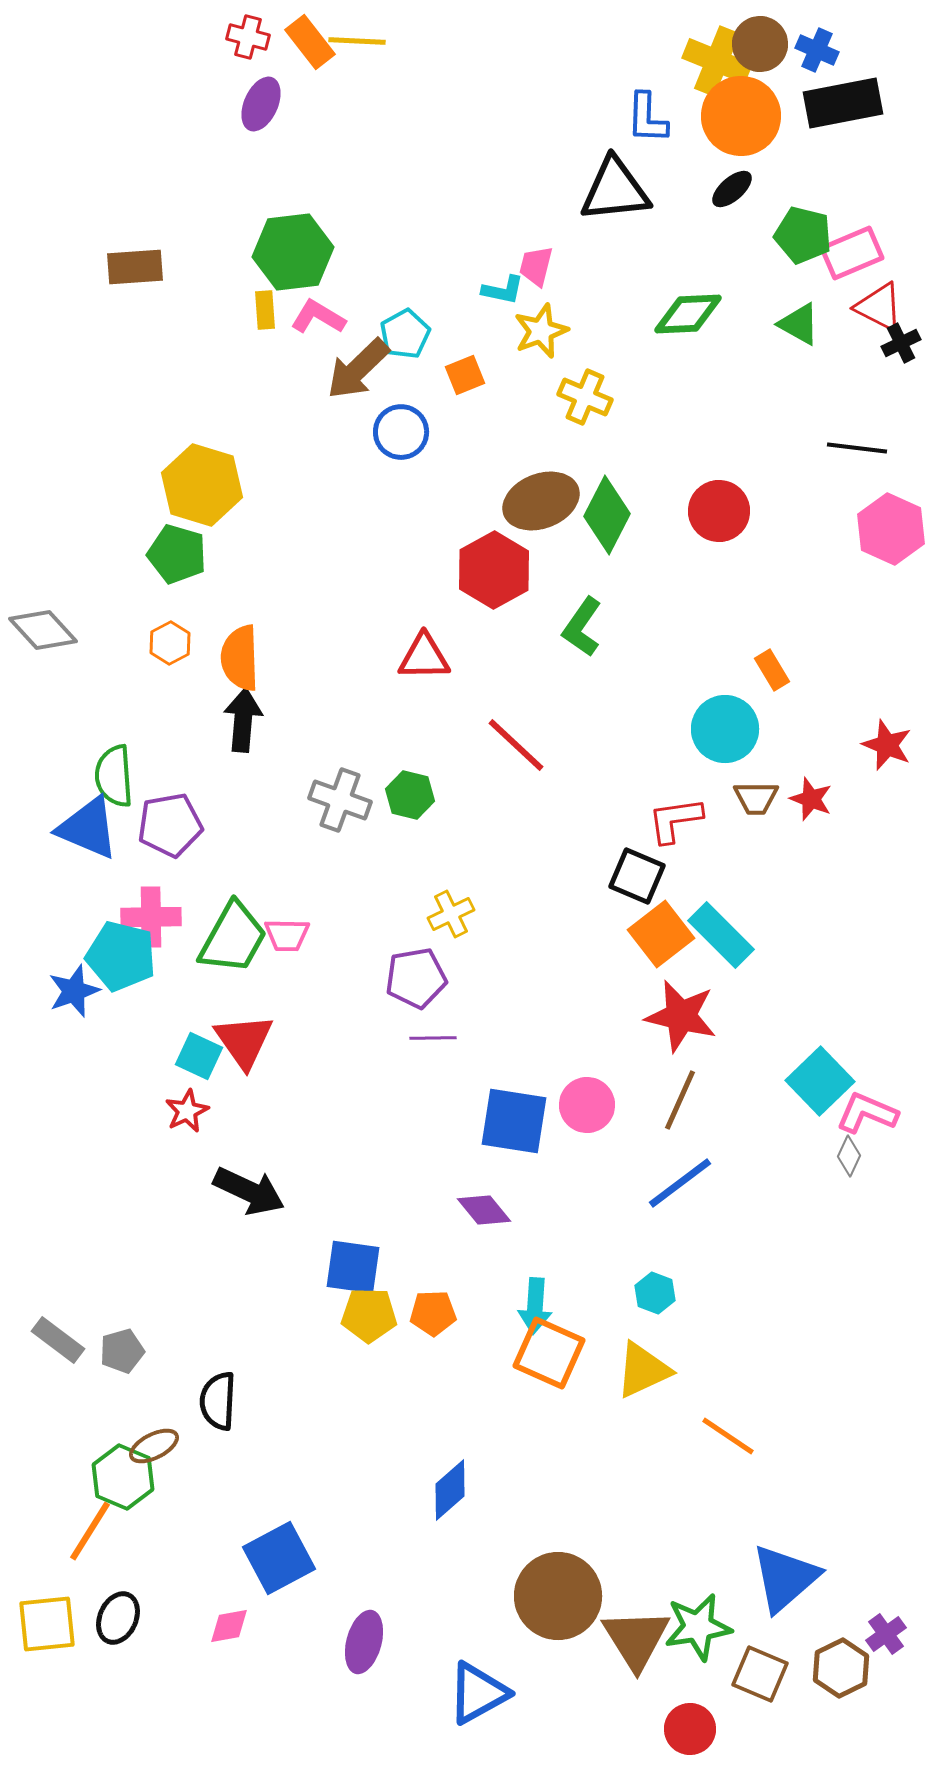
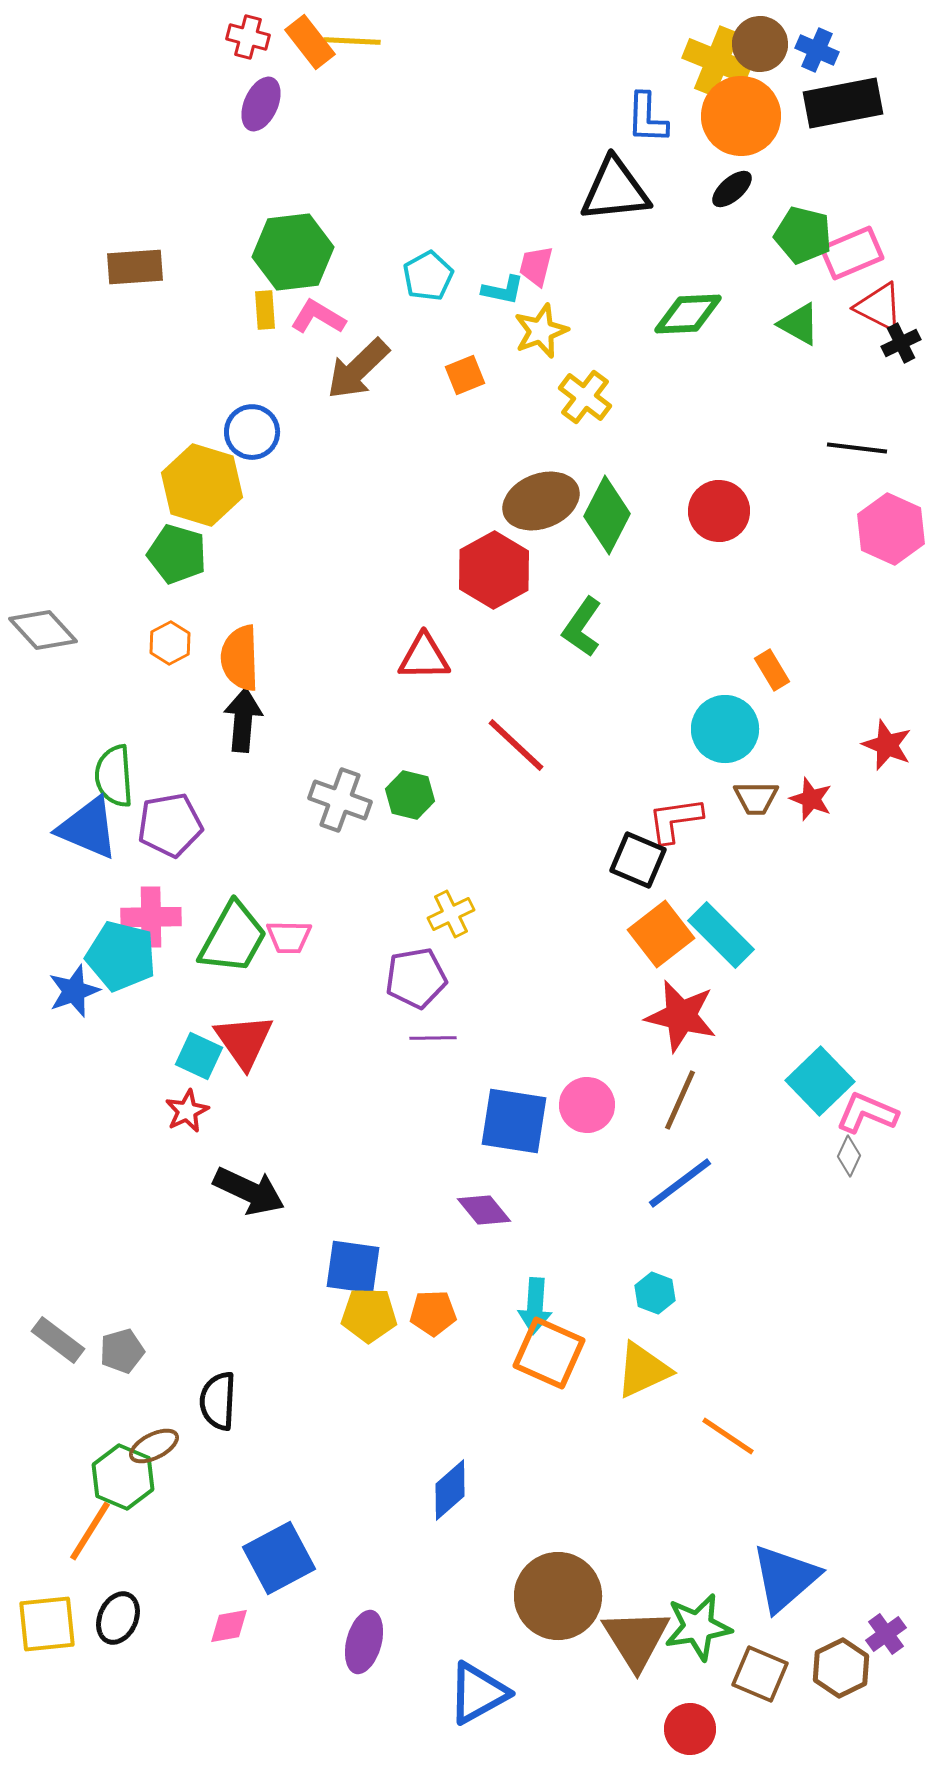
yellow line at (357, 41): moved 5 px left
cyan pentagon at (405, 334): moved 23 px right, 58 px up
yellow cross at (585, 397): rotated 14 degrees clockwise
blue circle at (401, 432): moved 149 px left
black square at (637, 876): moved 1 px right, 16 px up
pink trapezoid at (287, 935): moved 2 px right, 2 px down
